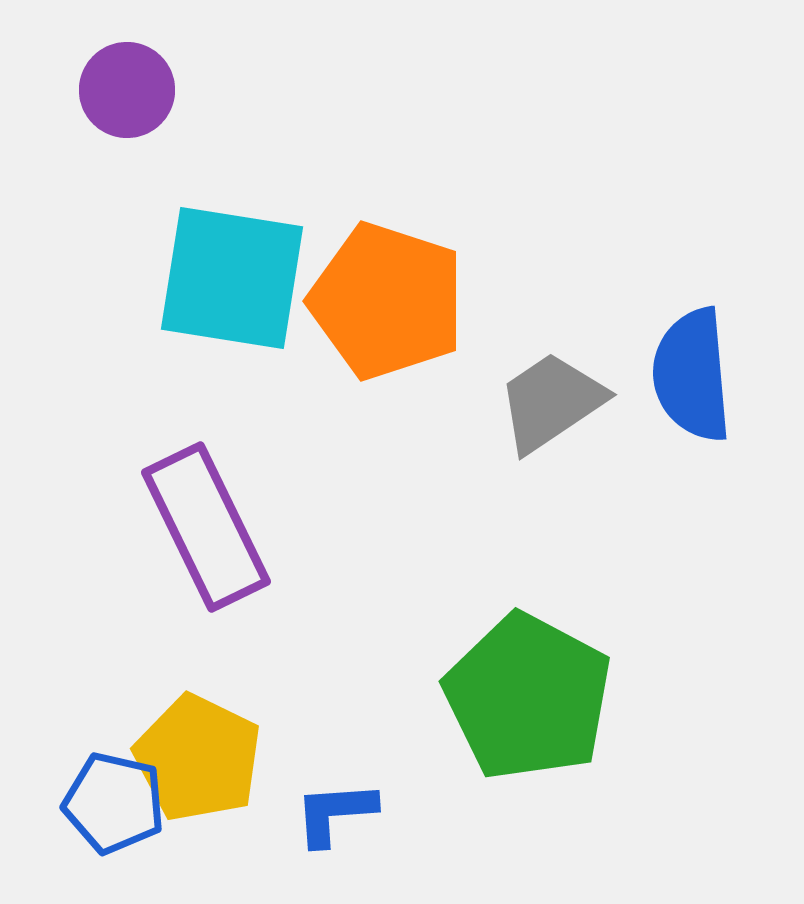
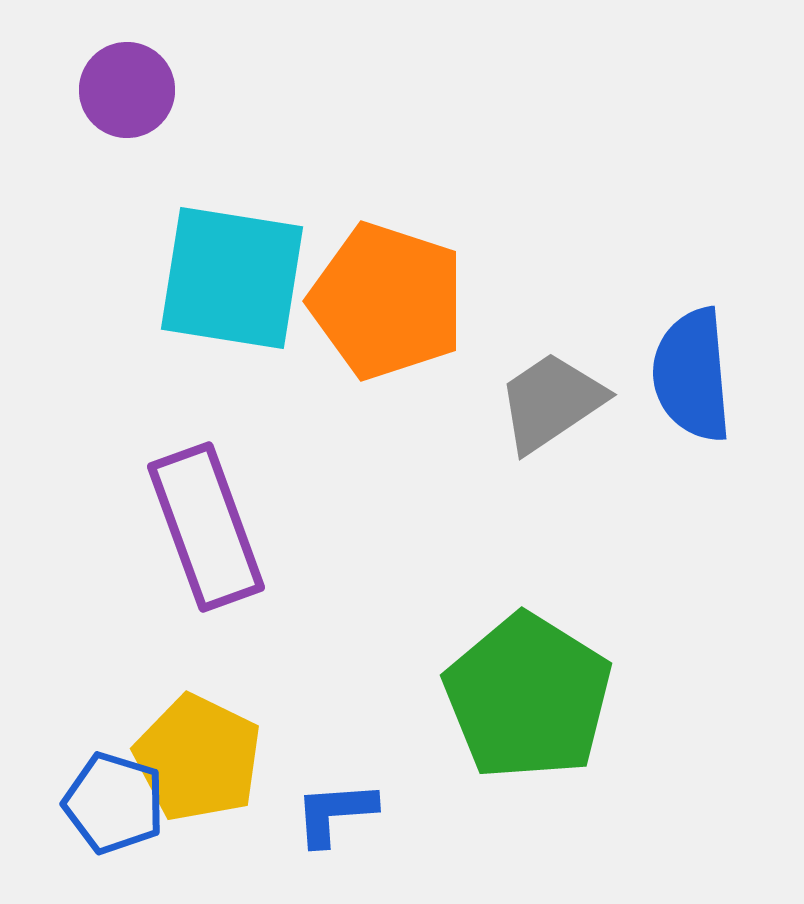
purple rectangle: rotated 6 degrees clockwise
green pentagon: rotated 4 degrees clockwise
blue pentagon: rotated 4 degrees clockwise
